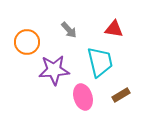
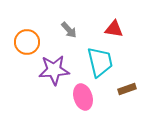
brown rectangle: moved 6 px right, 6 px up; rotated 12 degrees clockwise
